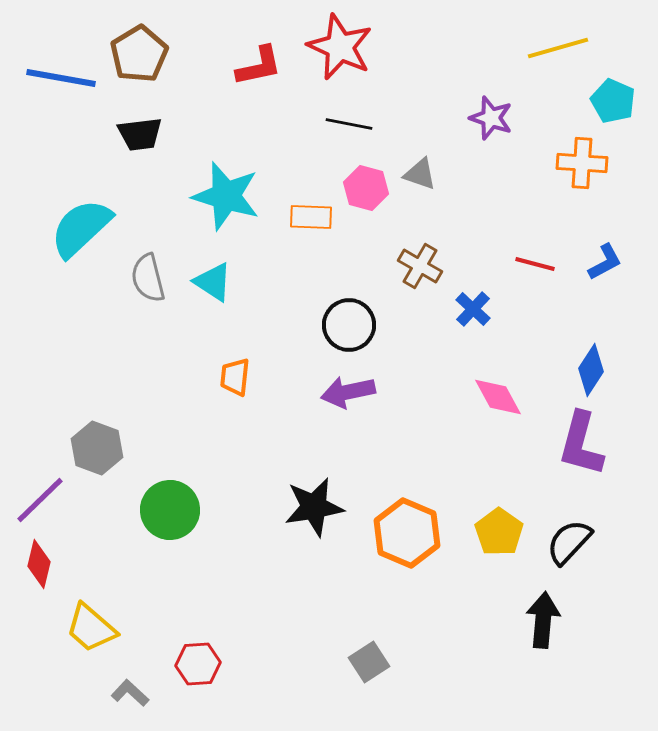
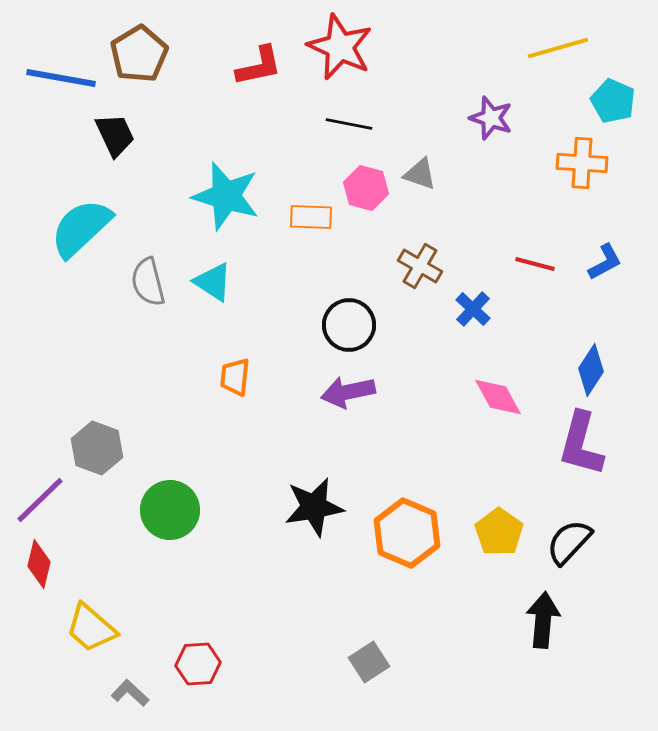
black trapezoid: moved 25 px left, 1 px down; rotated 108 degrees counterclockwise
gray semicircle: moved 4 px down
